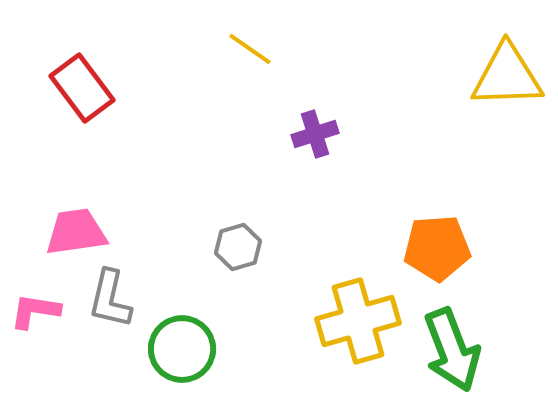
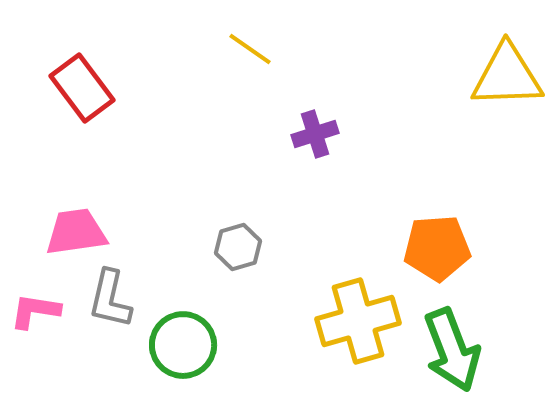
green circle: moved 1 px right, 4 px up
